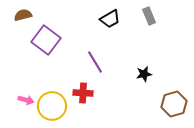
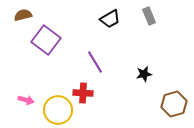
yellow circle: moved 6 px right, 4 px down
